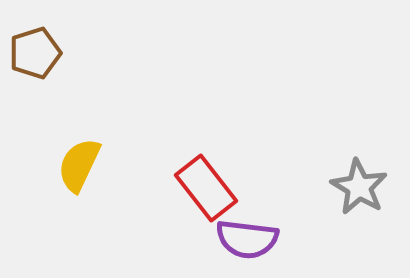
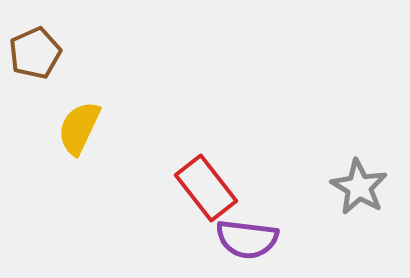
brown pentagon: rotated 6 degrees counterclockwise
yellow semicircle: moved 37 px up
